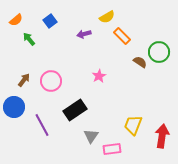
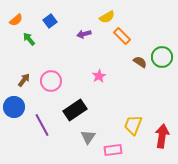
green circle: moved 3 px right, 5 px down
gray triangle: moved 3 px left, 1 px down
pink rectangle: moved 1 px right, 1 px down
